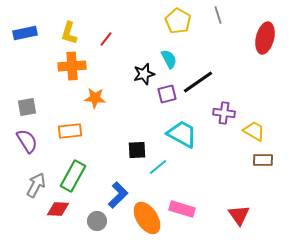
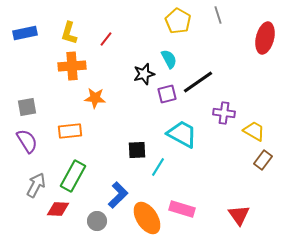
brown rectangle: rotated 54 degrees counterclockwise
cyan line: rotated 18 degrees counterclockwise
